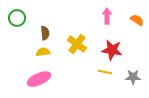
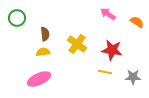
pink arrow: moved 1 px right, 2 px up; rotated 56 degrees counterclockwise
orange semicircle: moved 2 px down
brown semicircle: moved 1 px down
